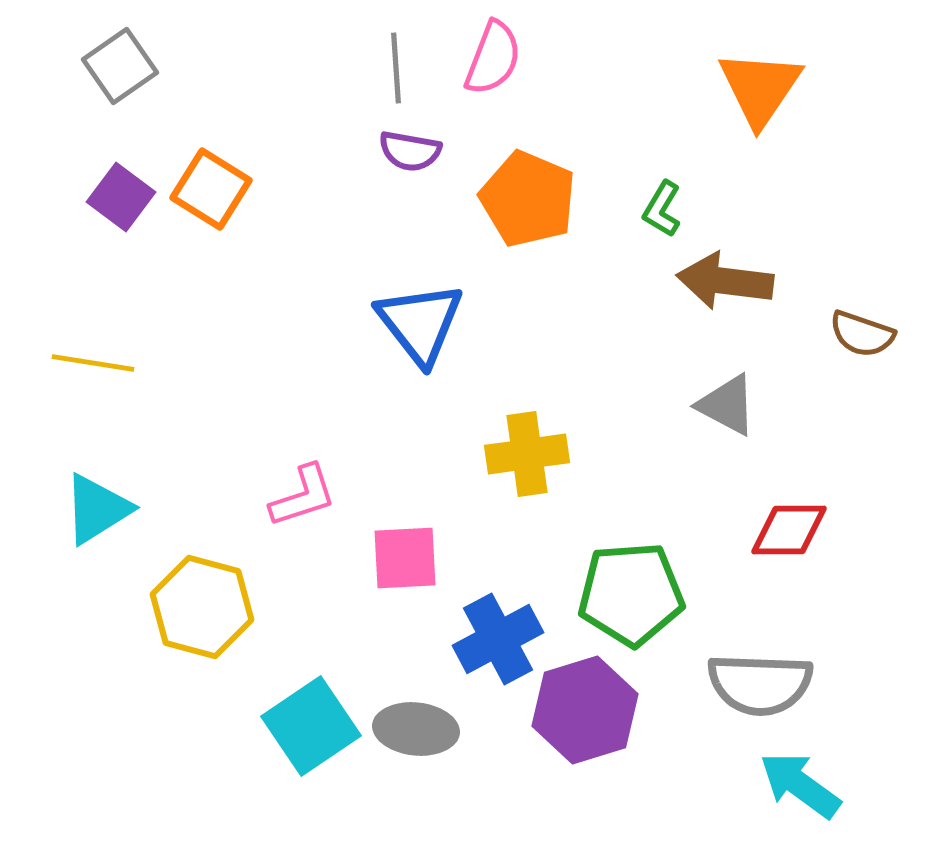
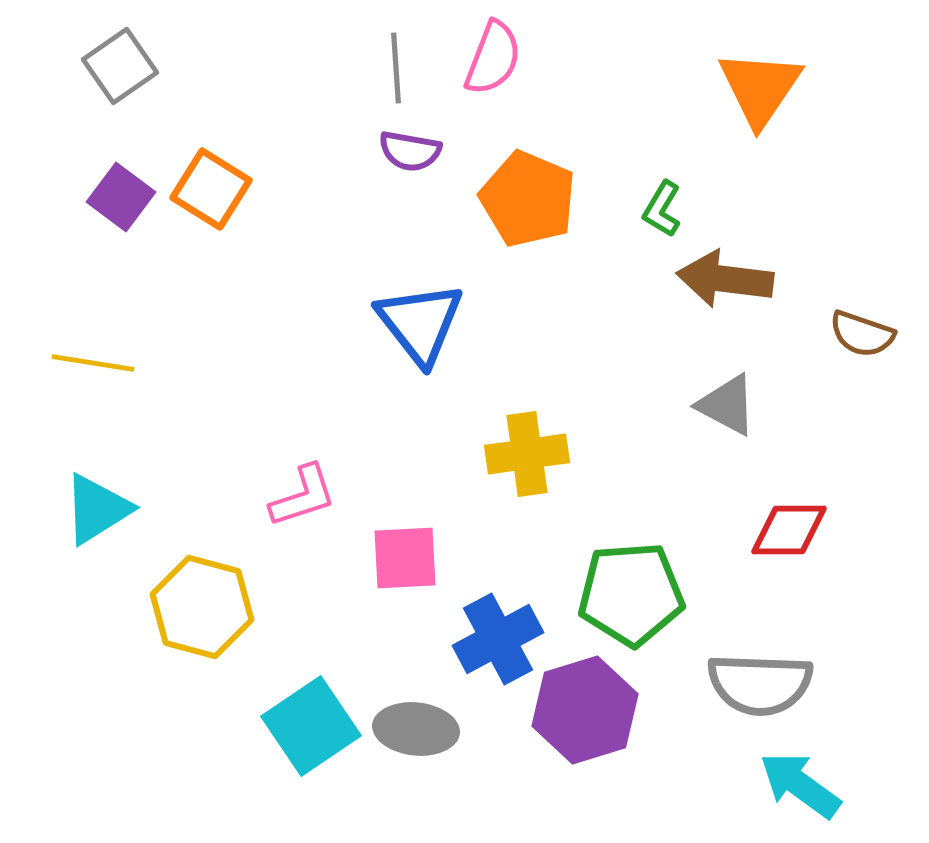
brown arrow: moved 2 px up
